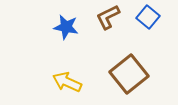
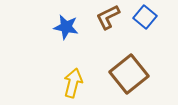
blue square: moved 3 px left
yellow arrow: moved 6 px right, 1 px down; rotated 80 degrees clockwise
